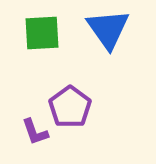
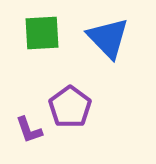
blue triangle: moved 9 px down; rotated 9 degrees counterclockwise
purple L-shape: moved 6 px left, 2 px up
